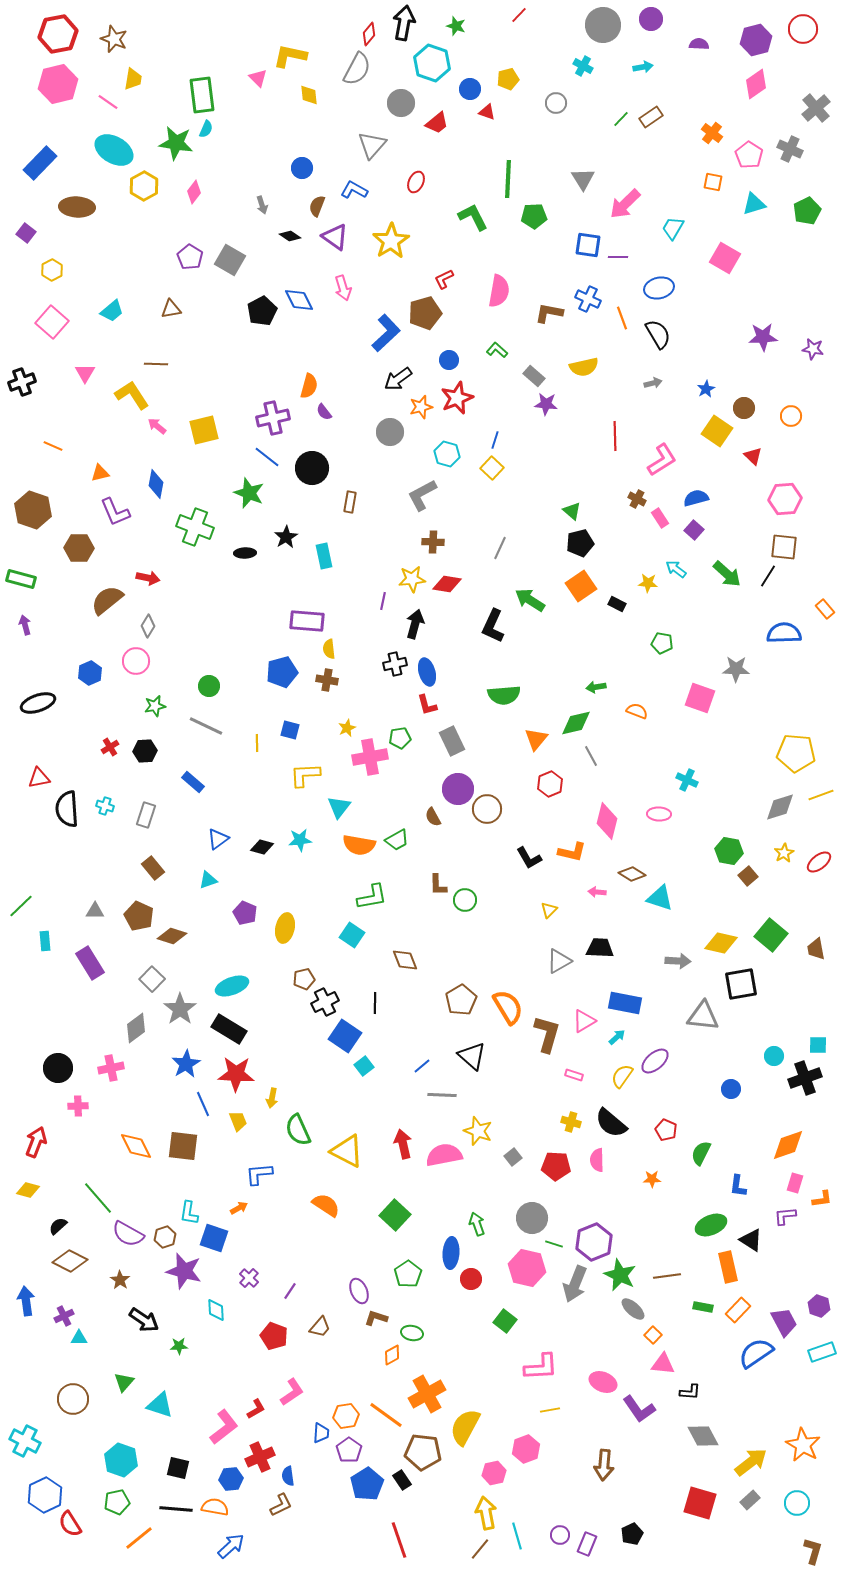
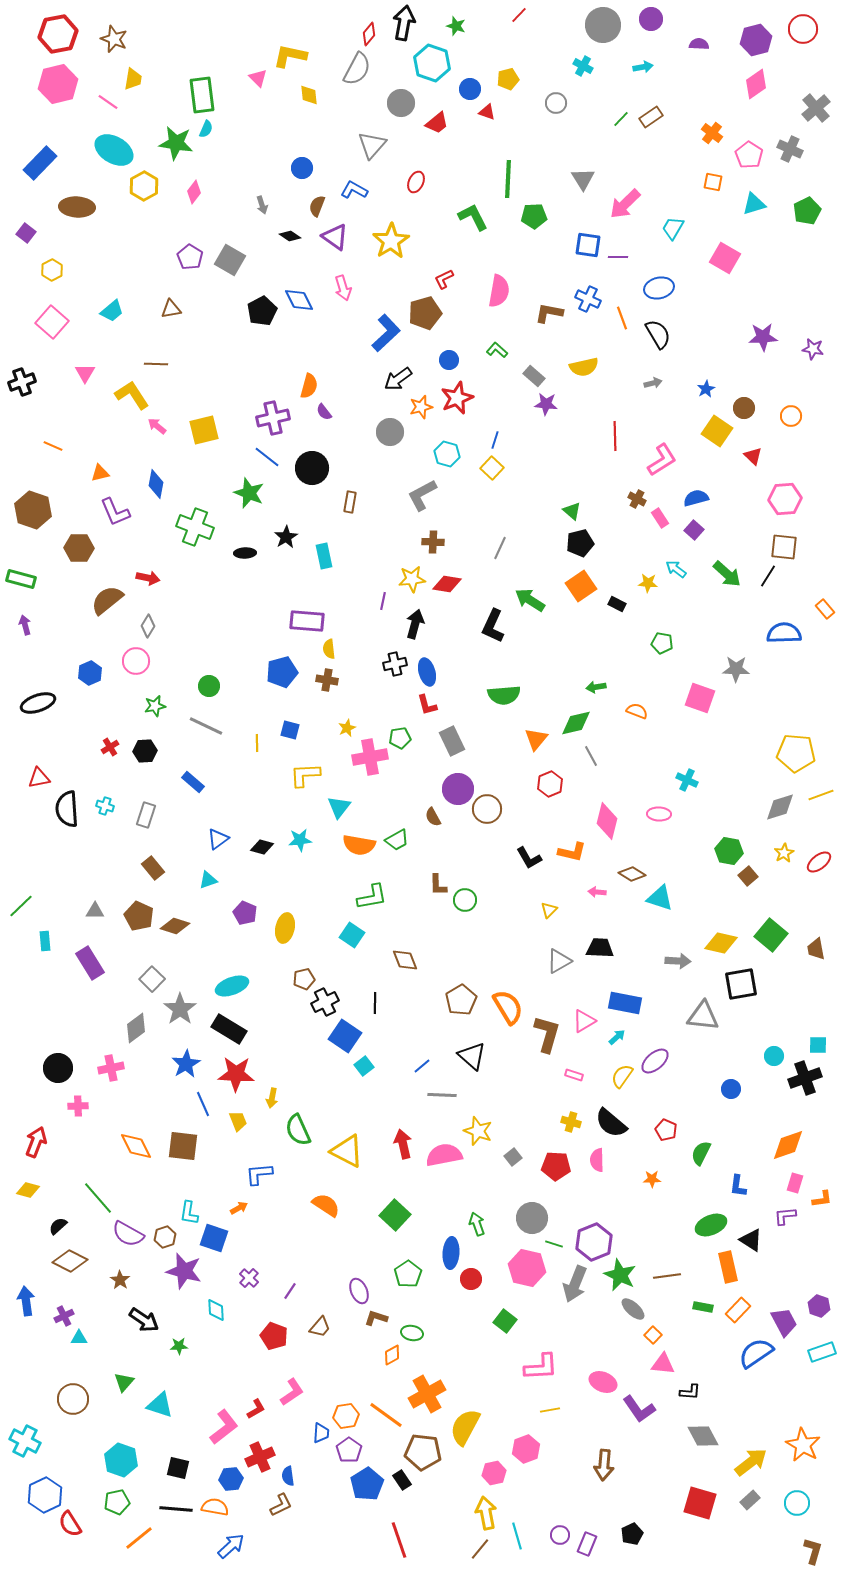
brown diamond at (172, 936): moved 3 px right, 10 px up
